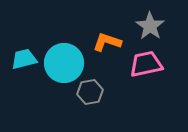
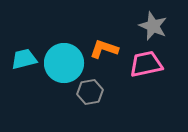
gray star: moved 3 px right; rotated 12 degrees counterclockwise
orange L-shape: moved 3 px left, 7 px down
